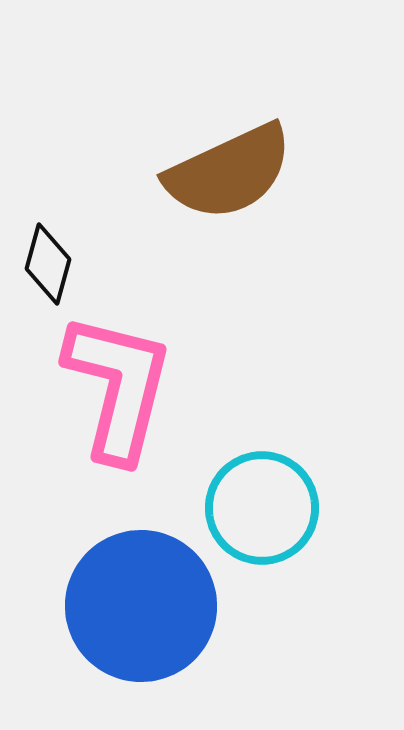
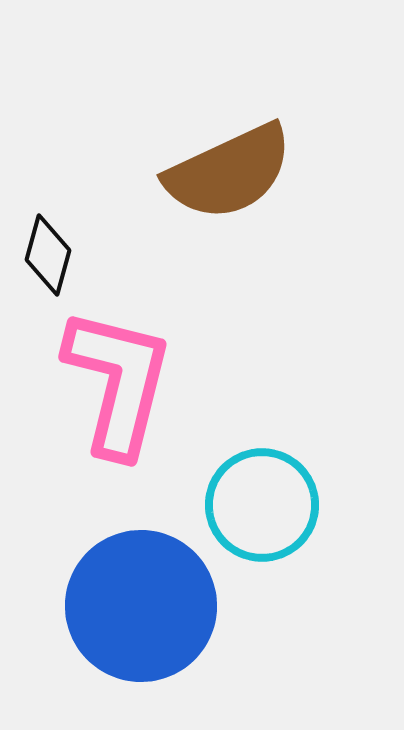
black diamond: moved 9 px up
pink L-shape: moved 5 px up
cyan circle: moved 3 px up
